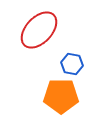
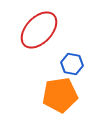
orange pentagon: moved 1 px left, 1 px up; rotated 8 degrees counterclockwise
